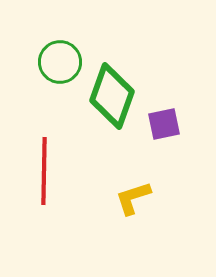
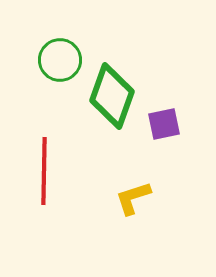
green circle: moved 2 px up
